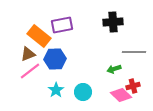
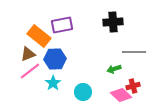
cyan star: moved 3 px left, 7 px up
